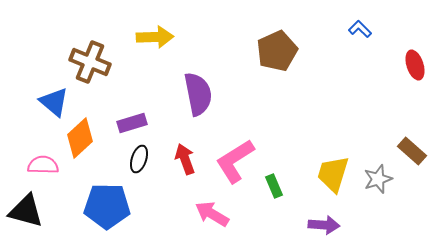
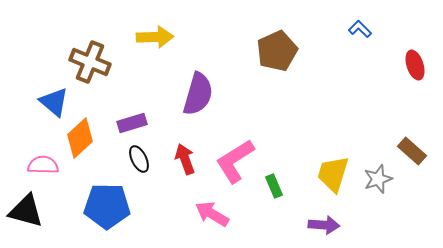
purple semicircle: rotated 27 degrees clockwise
black ellipse: rotated 44 degrees counterclockwise
